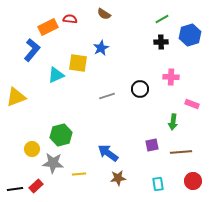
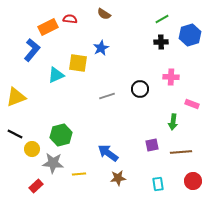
black line: moved 55 px up; rotated 35 degrees clockwise
